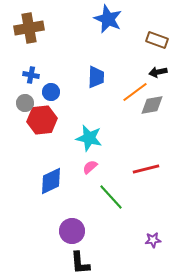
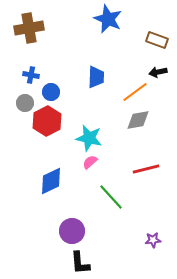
gray diamond: moved 14 px left, 15 px down
red hexagon: moved 5 px right, 1 px down; rotated 20 degrees counterclockwise
pink semicircle: moved 5 px up
